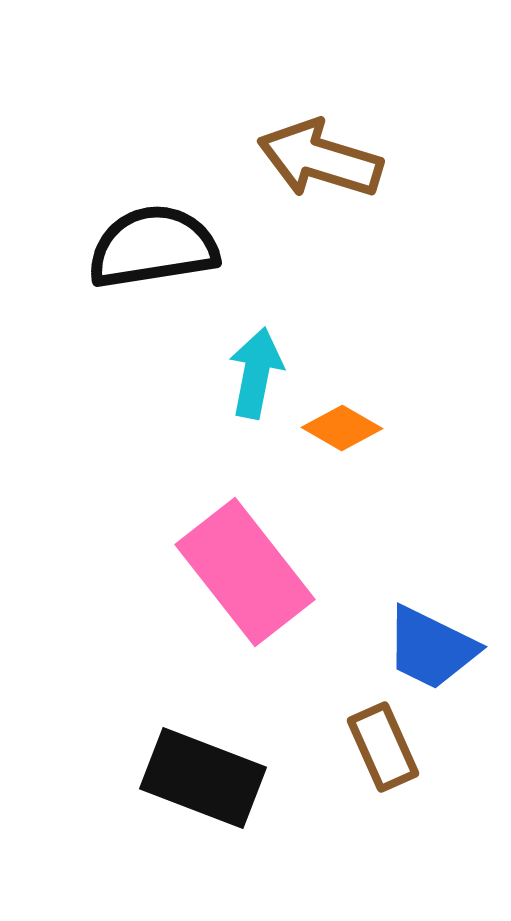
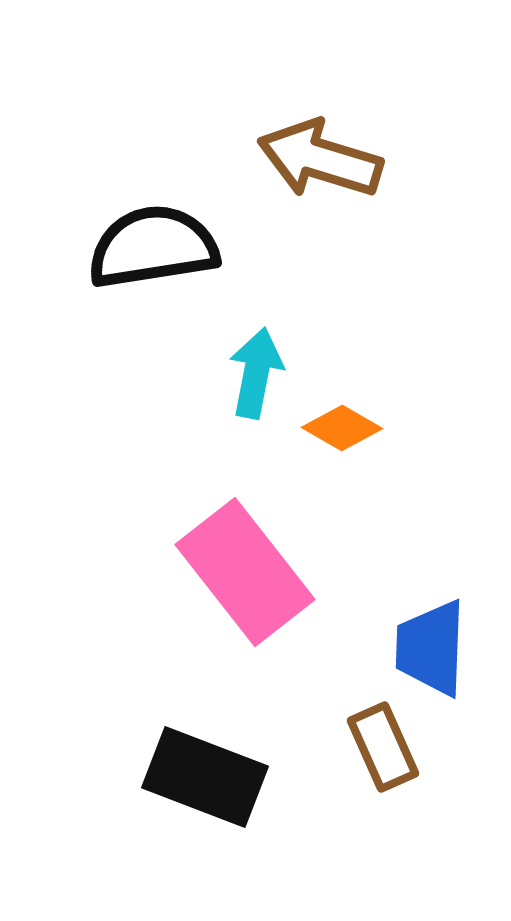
blue trapezoid: rotated 66 degrees clockwise
black rectangle: moved 2 px right, 1 px up
